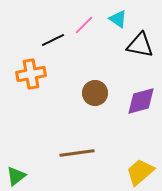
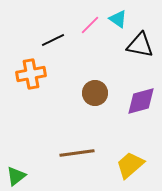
pink line: moved 6 px right
yellow trapezoid: moved 10 px left, 7 px up
